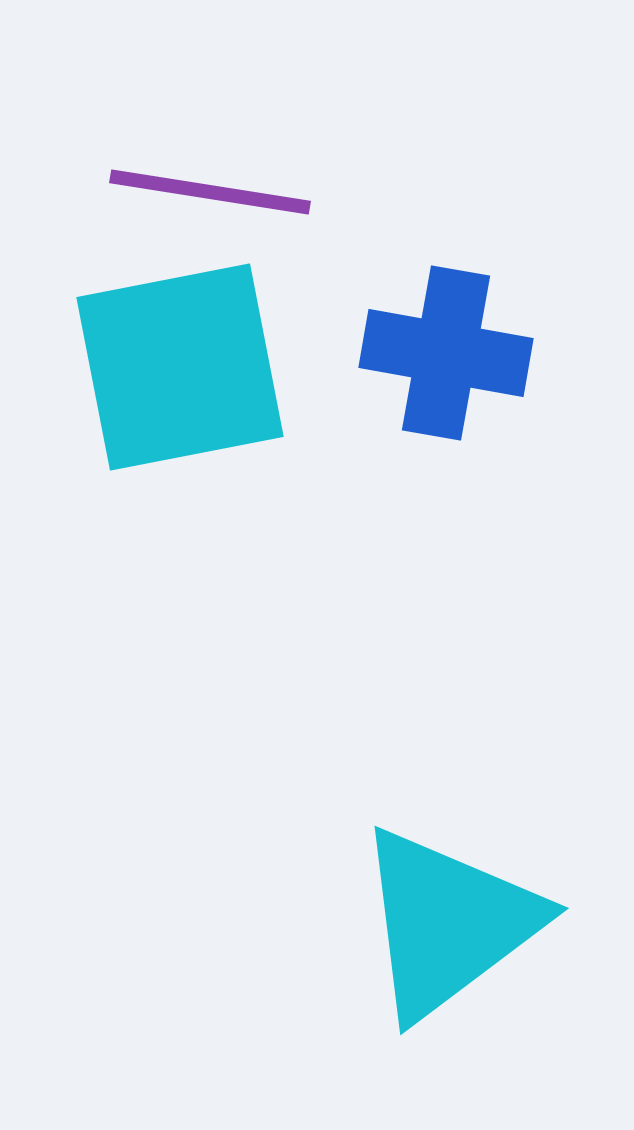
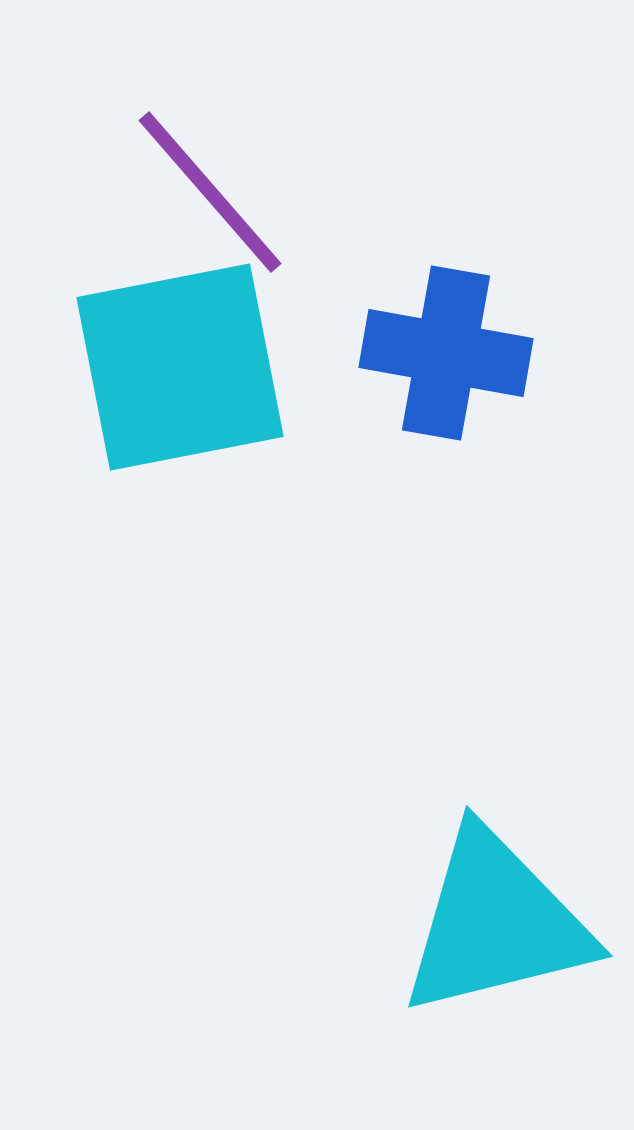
purple line: rotated 40 degrees clockwise
cyan triangle: moved 48 px right; rotated 23 degrees clockwise
